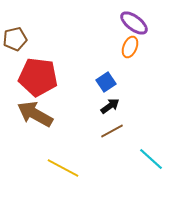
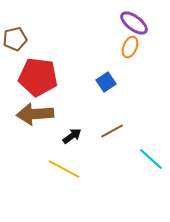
black arrow: moved 38 px left, 30 px down
brown arrow: rotated 33 degrees counterclockwise
yellow line: moved 1 px right, 1 px down
